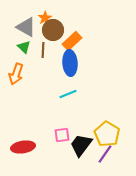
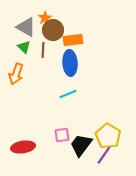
orange rectangle: moved 1 px right, 1 px up; rotated 36 degrees clockwise
yellow pentagon: moved 1 px right, 2 px down
purple line: moved 1 px left, 1 px down
